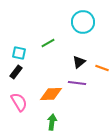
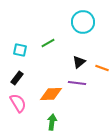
cyan square: moved 1 px right, 3 px up
black rectangle: moved 1 px right, 6 px down
pink semicircle: moved 1 px left, 1 px down
